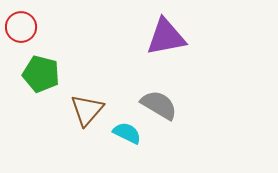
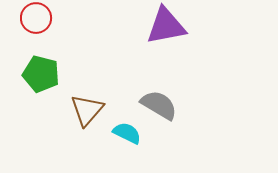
red circle: moved 15 px right, 9 px up
purple triangle: moved 11 px up
